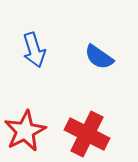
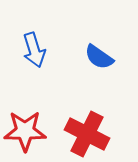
red star: rotated 27 degrees clockwise
